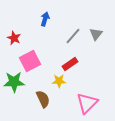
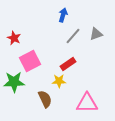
blue arrow: moved 18 px right, 4 px up
gray triangle: rotated 32 degrees clockwise
red rectangle: moved 2 px left
brown semicircle: moved 2 px right
pink triangle: rotated 45 degrees clockwise
